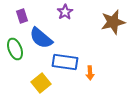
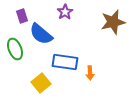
blue semicircle: moved 4 px up
